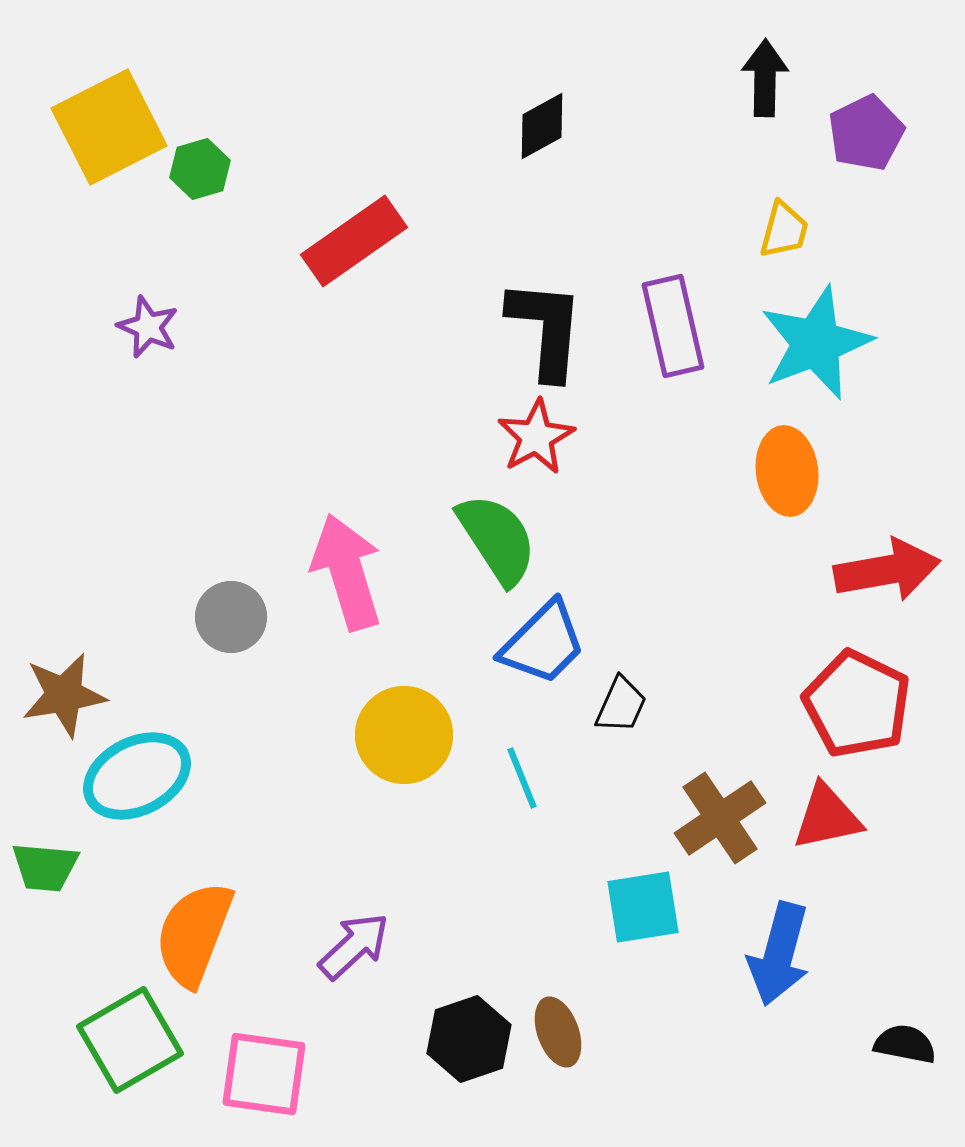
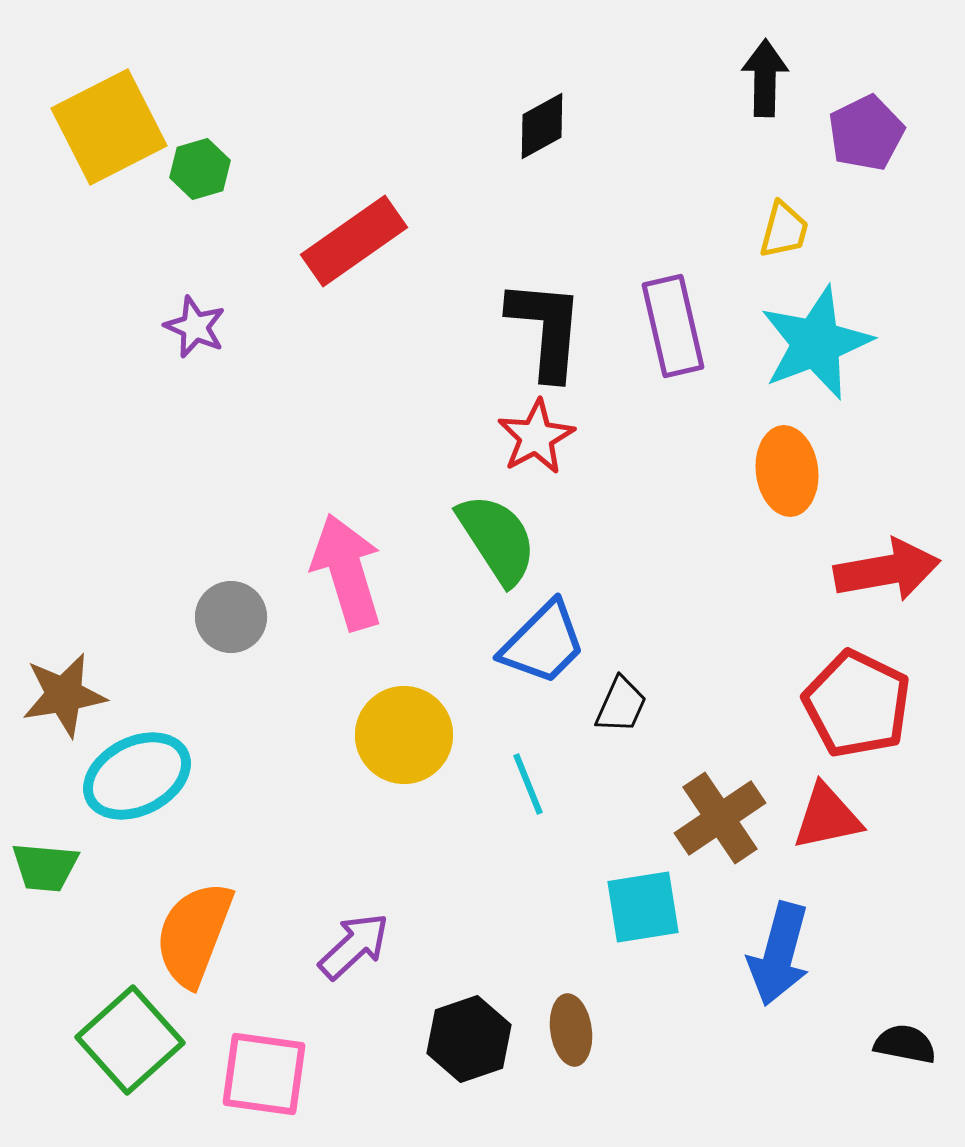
purple star: moved 47 px right
cyan line: moved 6 px right, 6 px down
brown ellipse: moved 13 px right, 2 px up; rotated 12 degrees clockwise
green square: rotated 12 degrees counterclockwise
